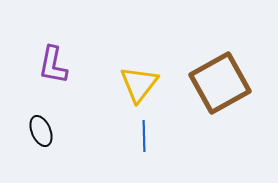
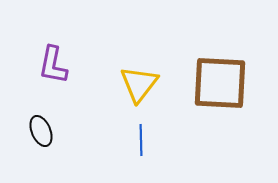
brown square: rotated 32 degrees clockwise
blue line: moved 3 px left, 4 px down
